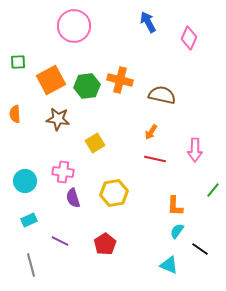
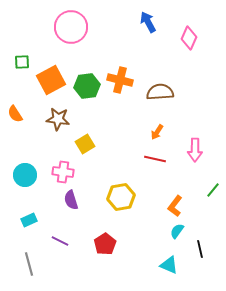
pink circle: moved 3 px left, 1 px down
green square: moved 4 px right
brown semicircle: moved 2 px left, 3 px up; rotated 16 degrees counterclockwise
orange semicircle: rotated 30 degrees counterclockwise
orange arrow: moved 6 px right
yellow square: moved 10 px left, 1 px down
cyan circle: moved 6 px up
yellow hexagon: moved 7 px right, 4 px down
purple semicircle: moved 2 px left, 2 px down
orange L-shape: rotated 35 degrees clockwise
black line: rotated 42 degrees clockwise
gray line: moved 2 px left, 1 px up
